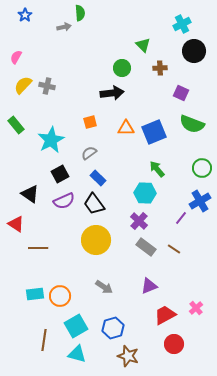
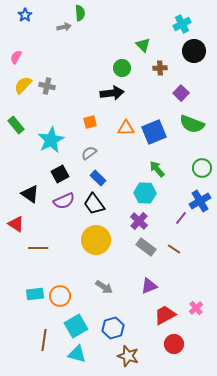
purple square at (181, 93): rotated 21 degrees clockwise
